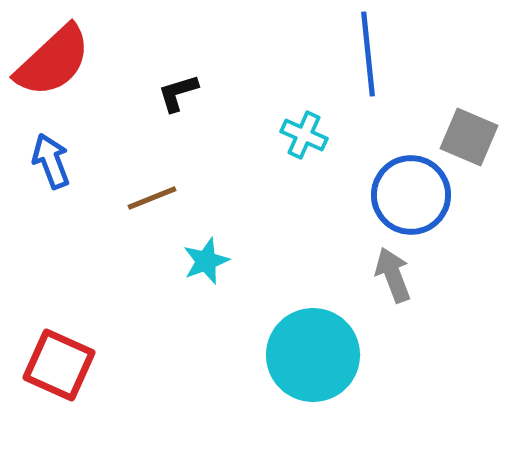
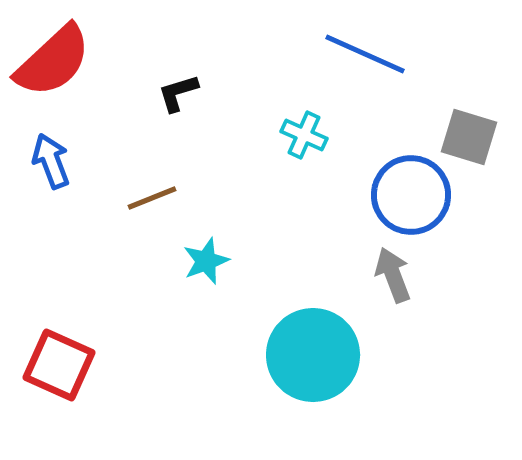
blue line: moved 3 px left; rotated 60 degrees counterclockwise
gray square: rotated 6 degrees counterclockwise
